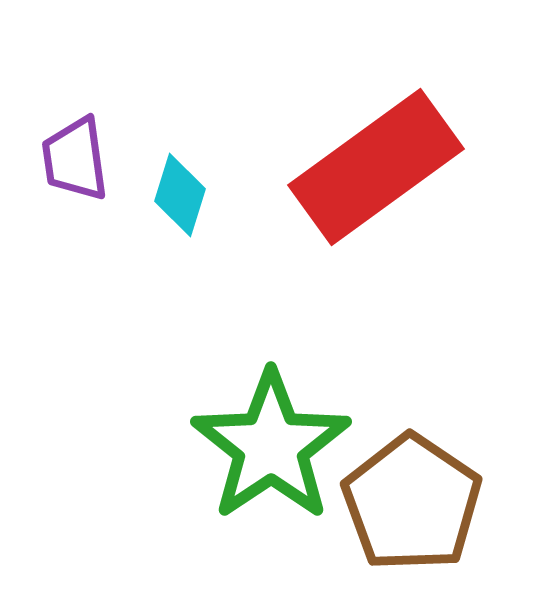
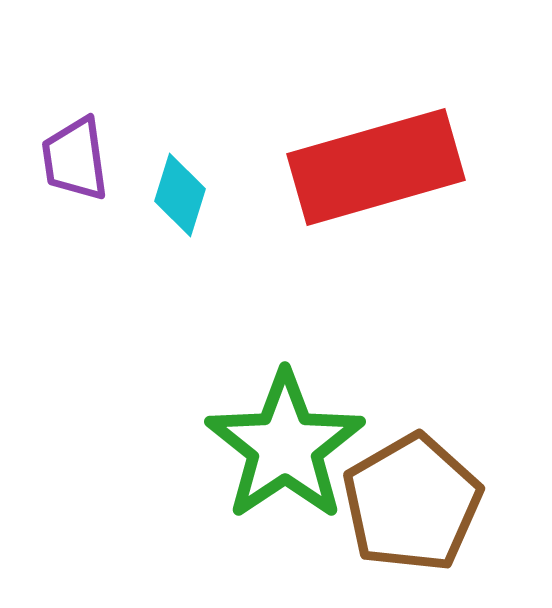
red rectangle: rotated 20 degrees clockwise
green star: moved 14 px right
brown pentagon: rotated 8 degrees clockwise
